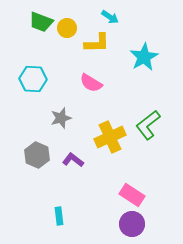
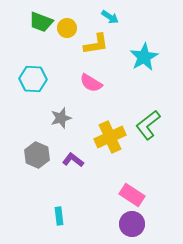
yellow L-shape: moved 1 px left, 1 px down; rotated 8 degrees counterclockwise
